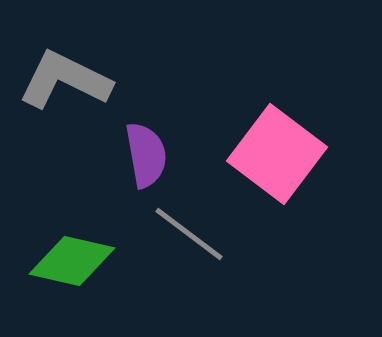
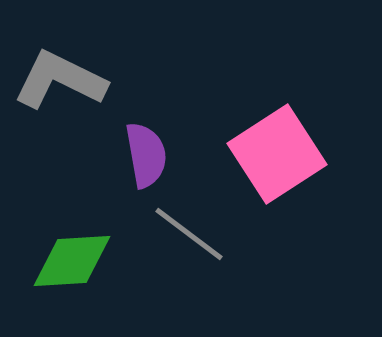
gray L-shape: moved 5 px left
pink square: rotated 20 degrees clockwise
green diamond: rotated 16 degrees counterclockwise
